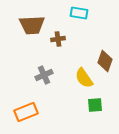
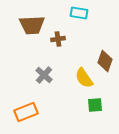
gray cross: rotated 24 degrees counterclockwise
